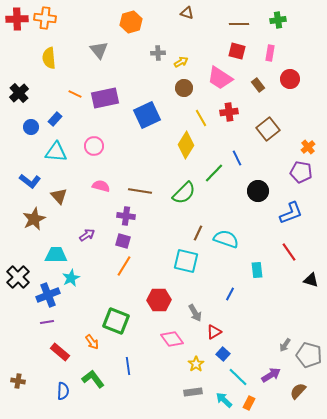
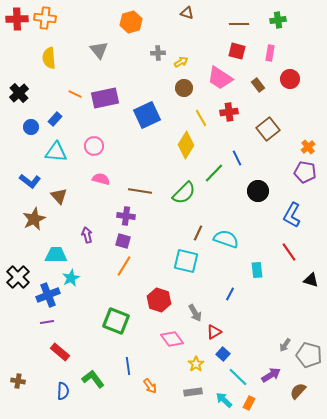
purple pentagon at (301, 172): moved 4 px right
pink semicircle at (101, 186): moved 7 px up
blue L-shape at (291, 213): moved 1 px right, 2 px down; rotated 140 degrees clockwise
purple arrow at (87, 235): rotated 70 degrees counterclockwise
red hexagon at (159, 300): rotated 20 degrees clockwise
orange arrow at (92, 342): moved 58 px right, 44 px down
